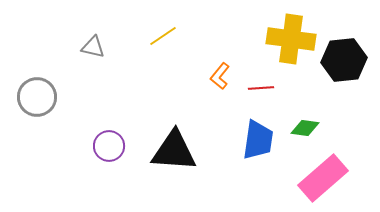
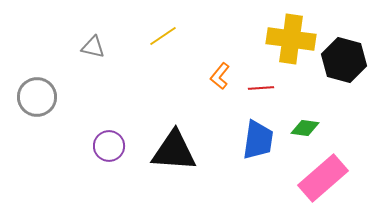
black hexagon: rotated 21 degrees clockwise
